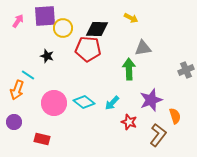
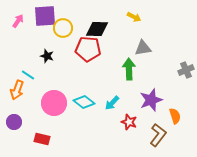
yellow arrow: moved 3 px right, 1 px up
